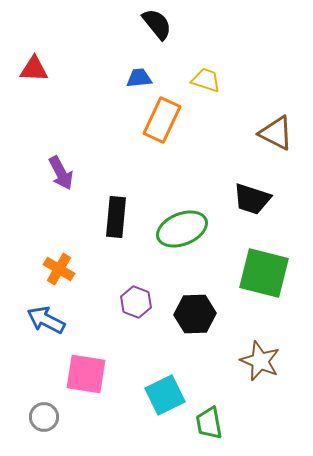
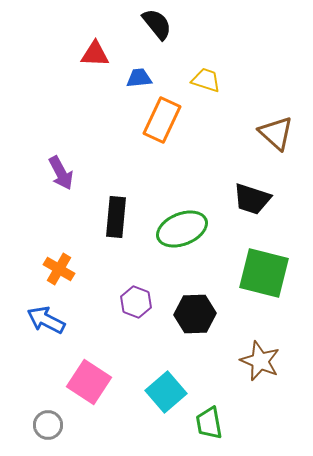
red triangle: moved 61 px right, 15 px up
brown triangle: rotated 15 degrees clockwise
pink square: moved 3 px right, 8 px down; rotated 24 degrees clockwise
cyan square: moved 1 px right, 3 px up; rotated 15 degrees counterclockwise
gray circle: moved 4 px right, 8 px down
